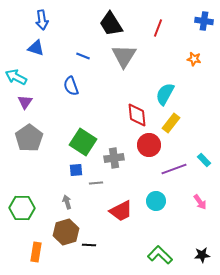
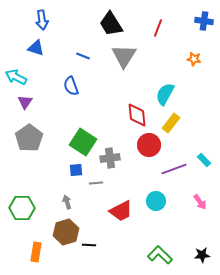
gray cross: moved 4 px left
